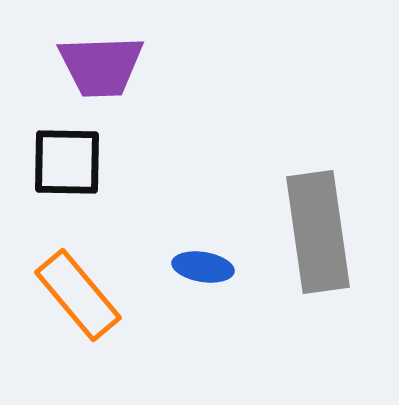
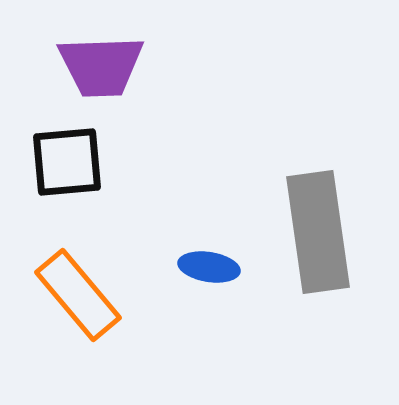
black square: rotated 6 degrees counterclockwise
blue ellipse: moved 6 px right
